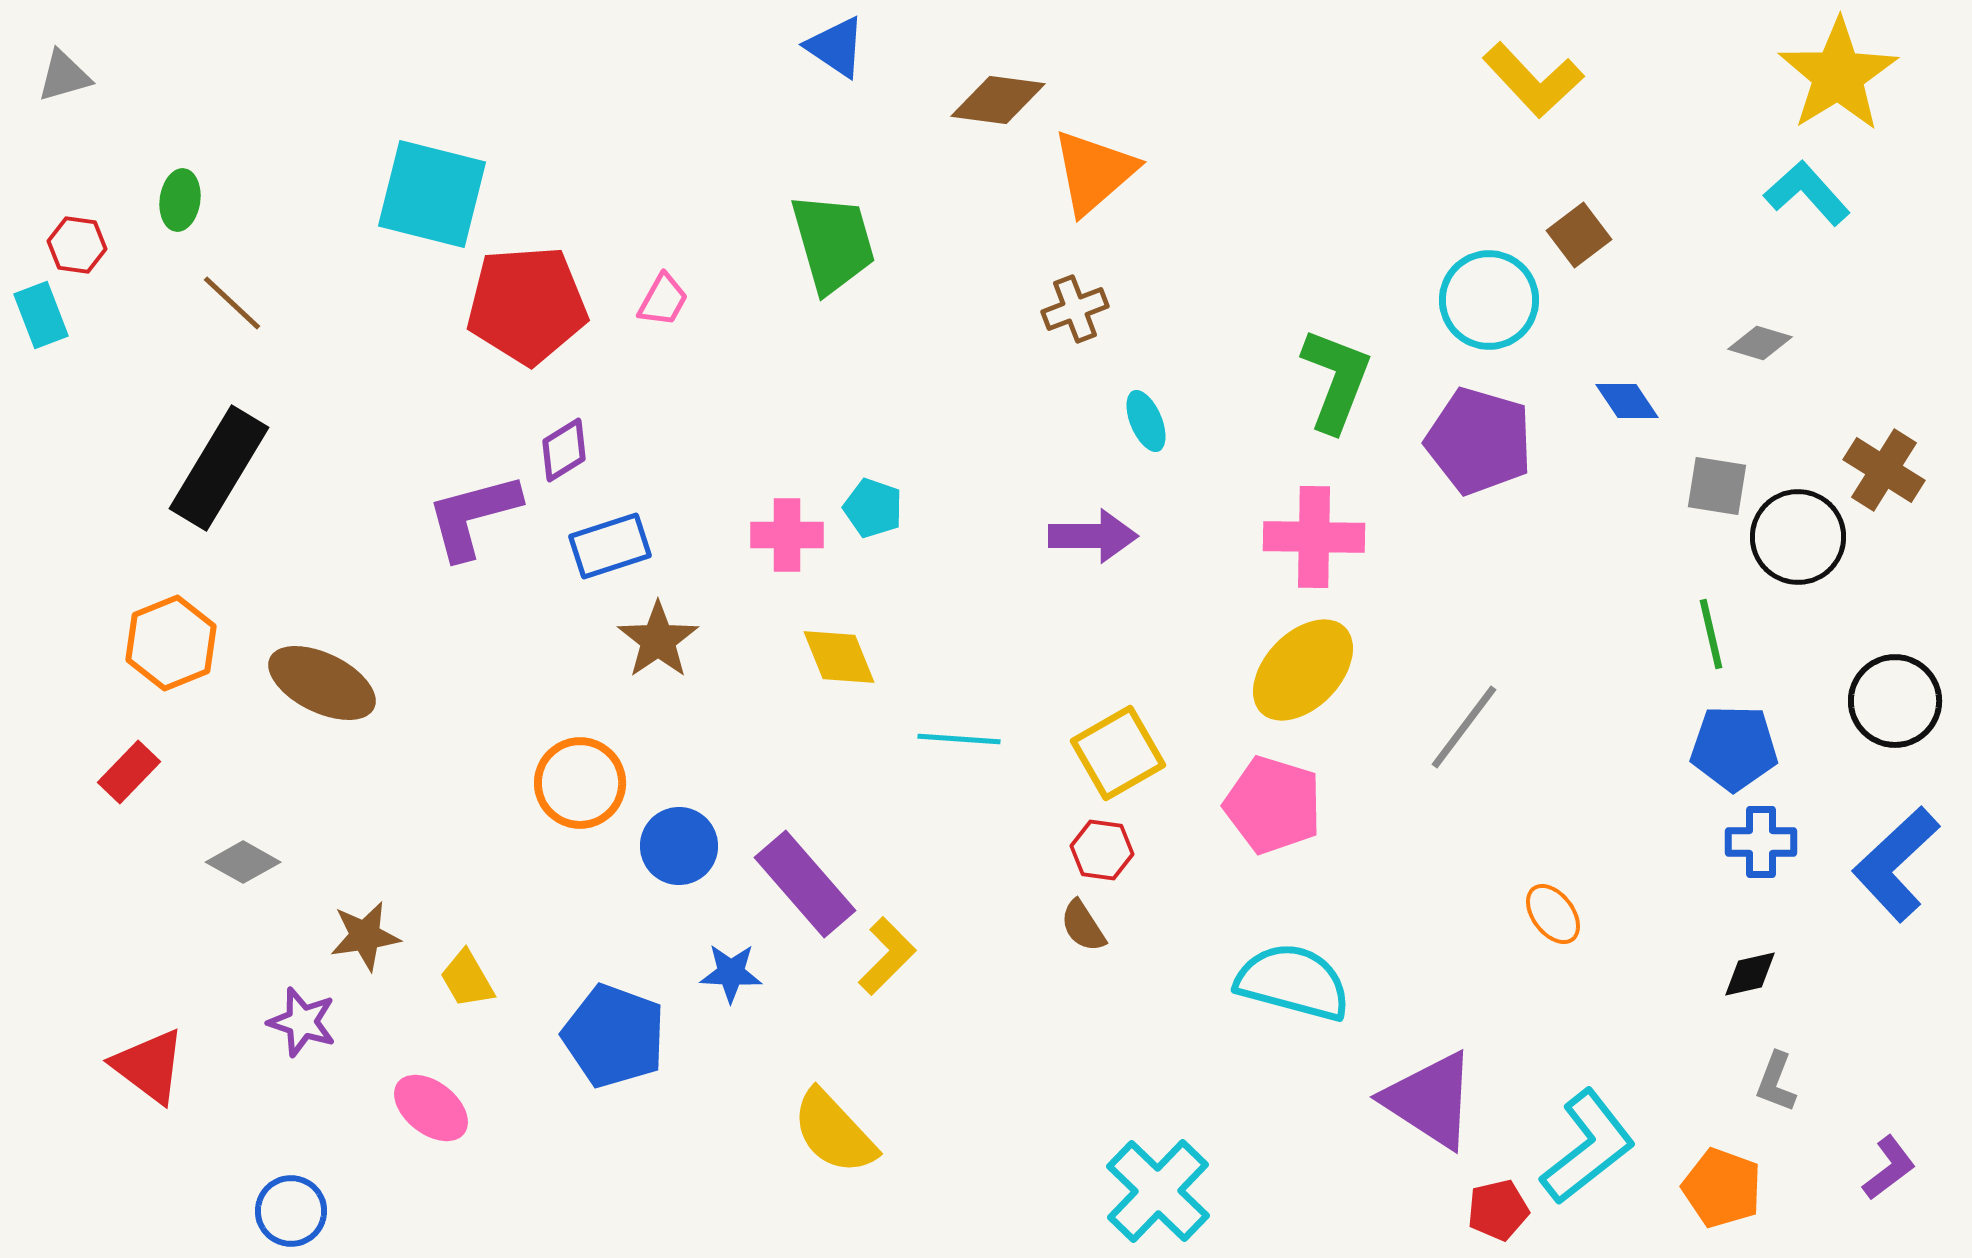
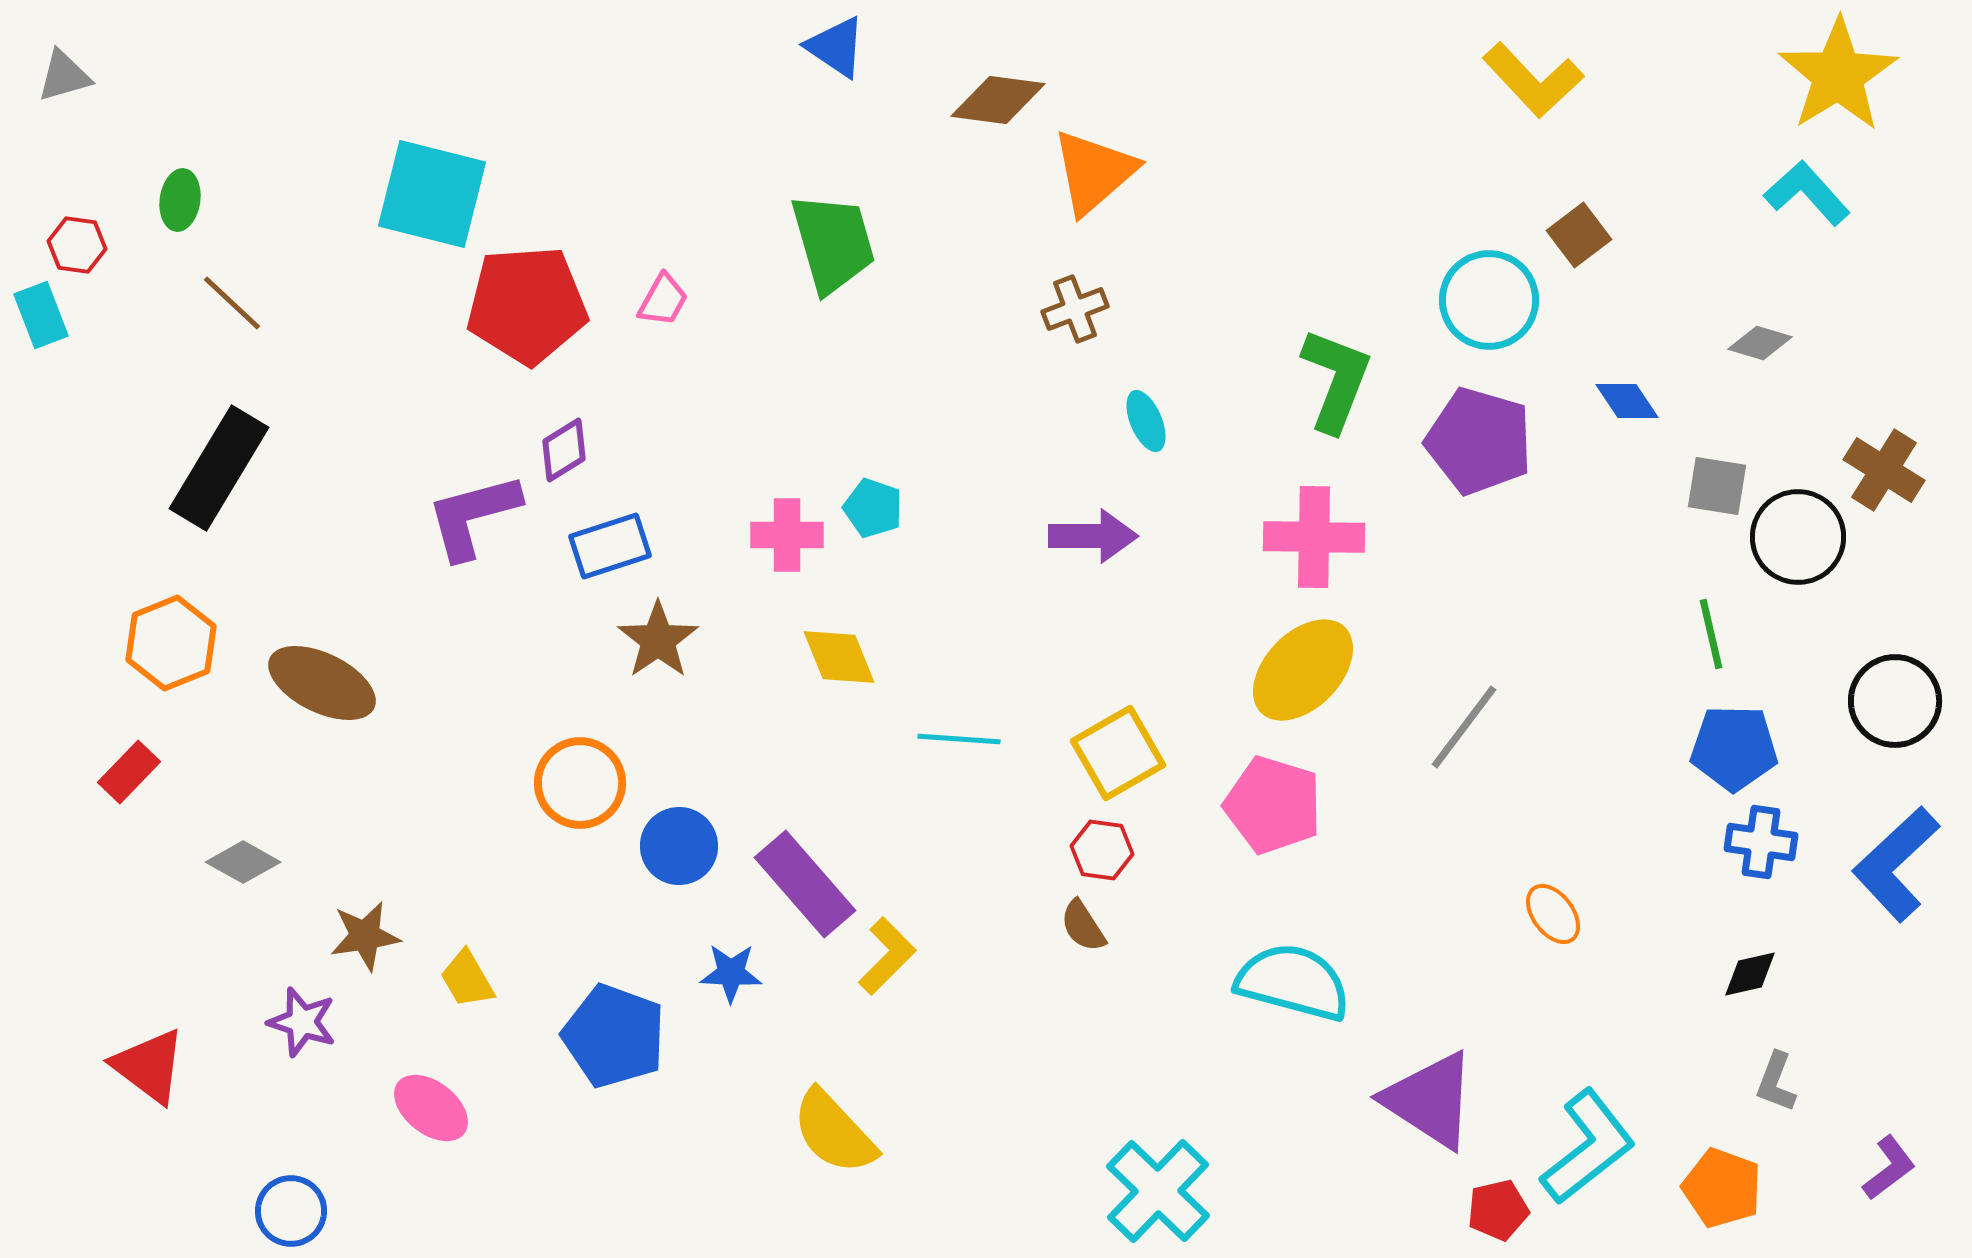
blue cross at (1761, 842): rotated 8 degrees clockwise
